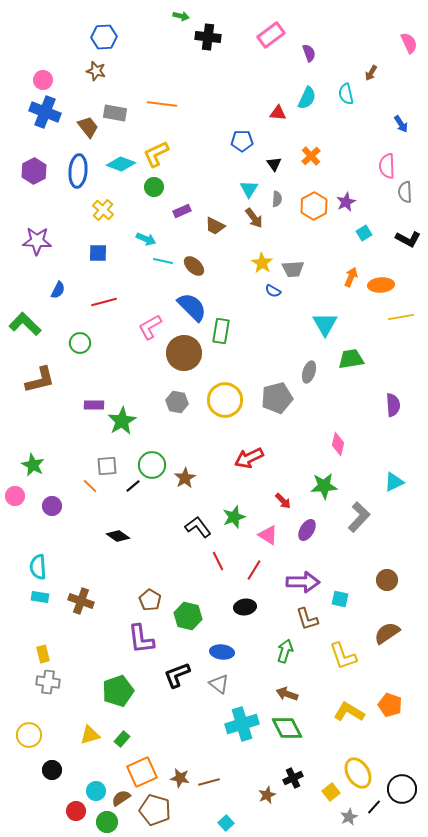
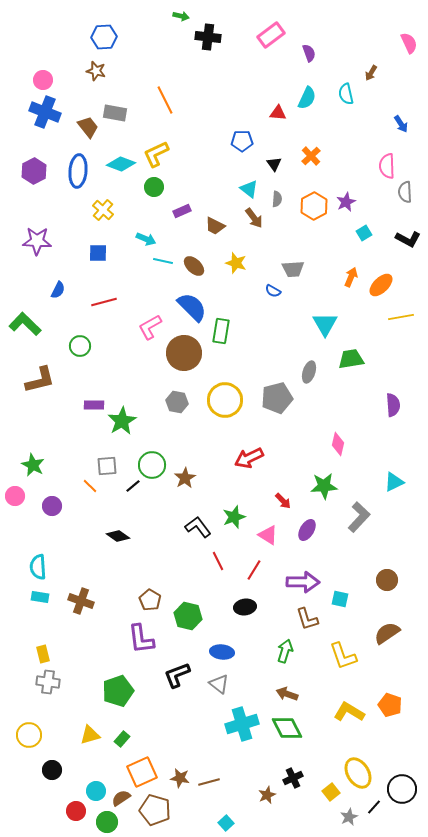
orange line at (162, 104): moved 3 px right, 4 px up; rotated 56 degrees clockwise
cyan triangle at (249, 189): rotated 24 degrees counterclockwise
yellow star at (262, 263): moved 26 px left; rotated 15 degrees counterclockwise
orange ellipse at (381, 285): rotated 40 degrees counterclockwise
green circle at (80, 343): moved 3 px down
